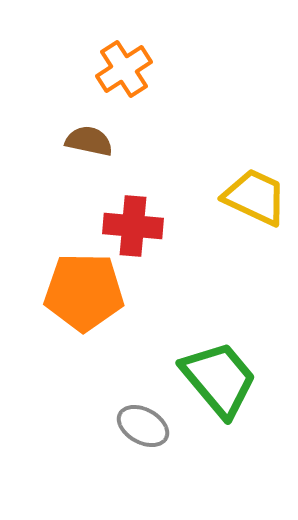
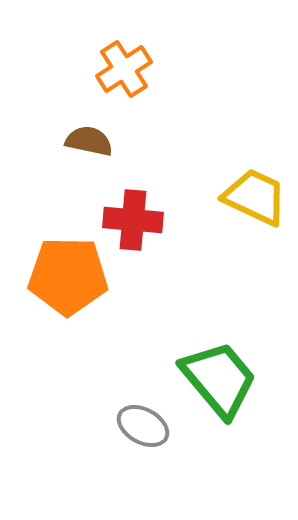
red cross: moved 6 px up
orange pentagon: moved 16 px left, 16 px up
